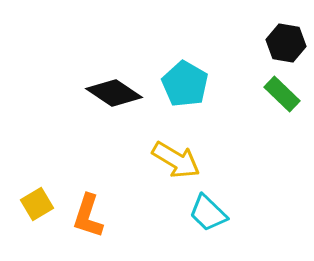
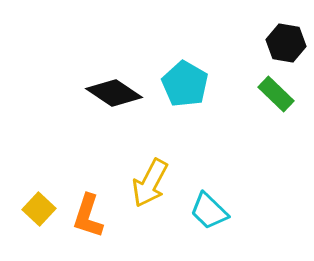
green rectangle: moved 6 px left
yellow arrow: moved 26 px left, 23 px down; rotated 87 degrees clockwise
yellow square: moved 2 px right, 5 px down; rotated 16 degrees counterclockwise
cyan trapezoid: moved 1 px right, 2 px up
